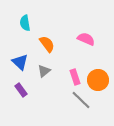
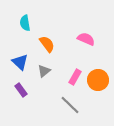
pink rectangle: rotated 49 degrees clockwise
gray line: moved 11 px left, 5 px down
